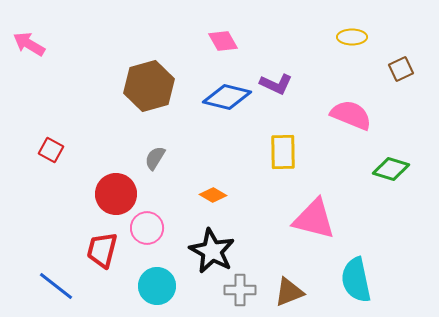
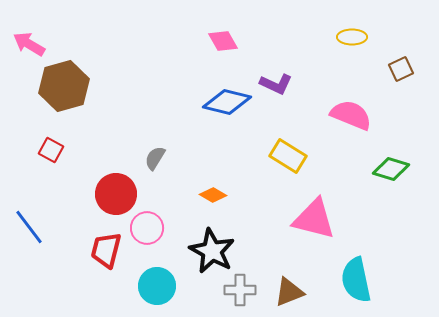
brown hexagon: moved 85 px left
blue diamond: moved 5 px down
yellow rectangle: moved 5 px right, 4 px down; rotated 57 degrees counterclockwise
red trapezoid: moved 4 px right
blue line: moved 27 px left, 59 px up; rotated 15 degrees clockwise
